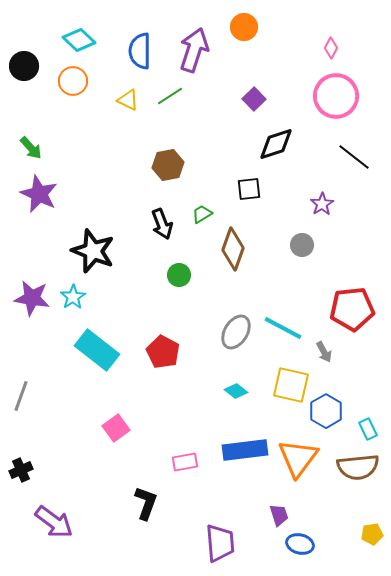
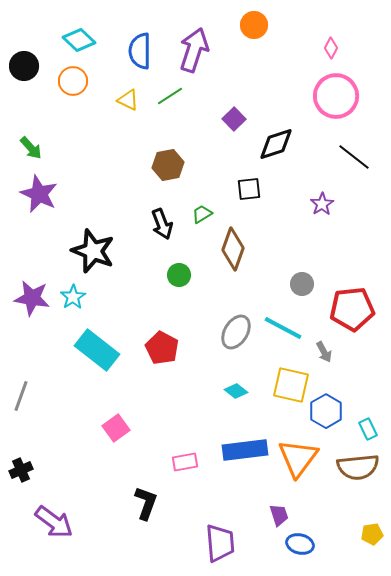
orange circle at (244, 27): moved 10 px right, 2 px up
purple square at (254, 99): moved 20 px left, 20 px down
gray circle at (302, 245): moved 39 px down
red pentagon at (163, 352): moved 1 px left, 4 px up
